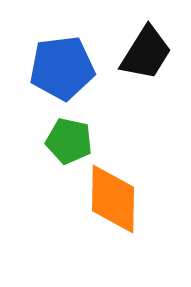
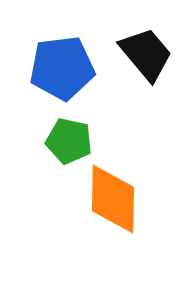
black trapezoid: moved 1 px down; rotated 72 degrees counterclockwise
